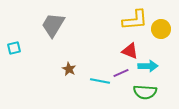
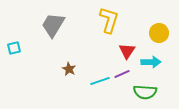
yellow L-shape: moved 26 px left; rotated 68 degrees counterclockwise
yellow circle: moved 2 px left, 4 px down
red triangle: moved 3 px left; rotated 42 degrees clockwise
cyan arrow: moved 3 px right, 4 px up
purple line: moved 1 px right, 1 px down
cyan line: rotated 30 degrees counterclockwise
